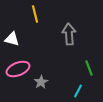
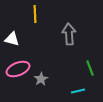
yellow line: rotated 12 degrees clockwise
green line: moved 1 px right
gray star: moved 3 px up
cyan line: rotated 48 degrees clockwise
